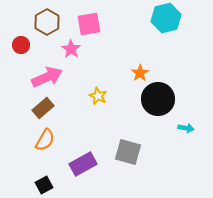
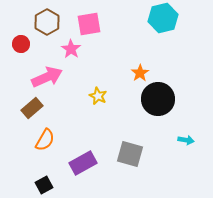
cyan hexagon: moved 3 px left
red circle: moved 1 px up
brown rectangle: moved 11 px left
cyan arrow: moved 12 px down
gray square: moved 2 px right, 2 px down
purple rectangle: moved 1 px up
